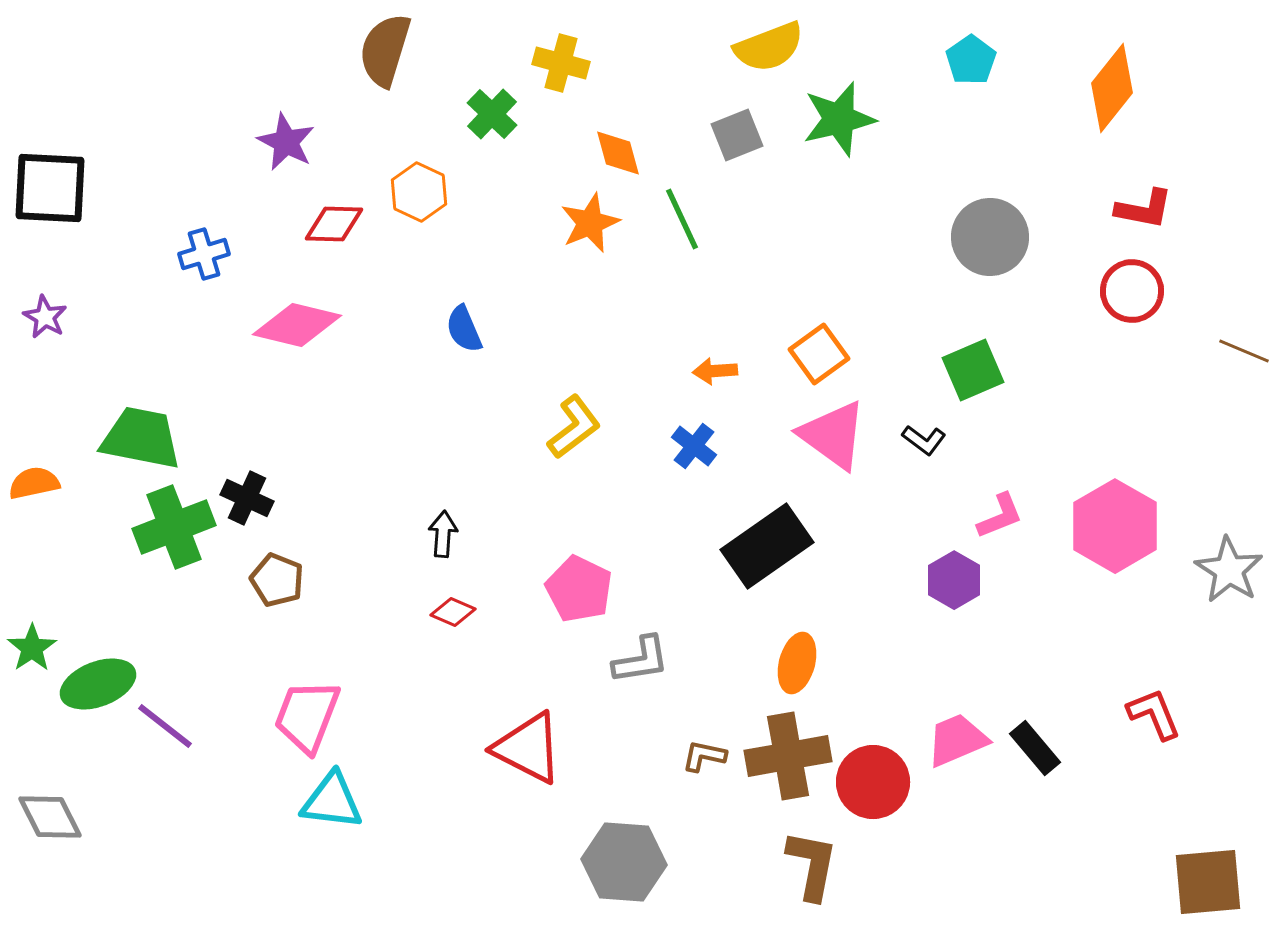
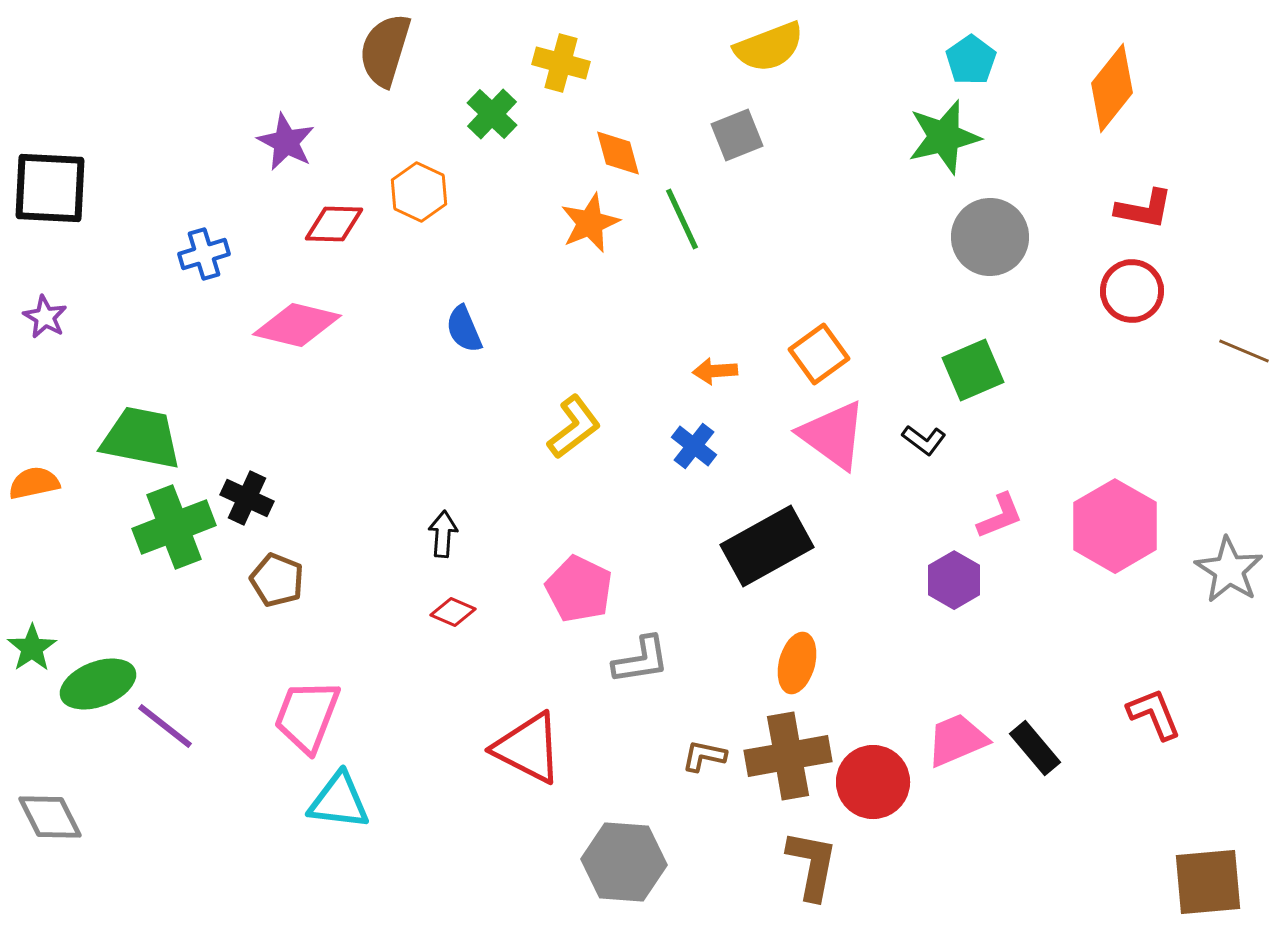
green star at (839, 119): moved 105 px right, 18 px down
black rectangle at (767, 546): rotated 6 degrees clockwise
cyan triangle at (332, 801): moved 7 px right
